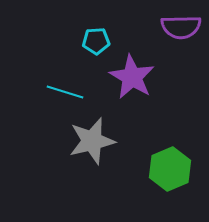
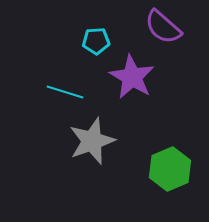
purple semicircle: moved 18 px left; rotated 42 degrees clockwise
gray star: rotated 6 degrees counterclockwise
